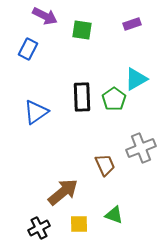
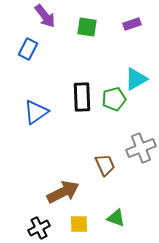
purple arrow: rotated 25 degrees clockwise
green square: moved 5 px right, 3 px up
green pentagon: rotated 20 degrees clockwise
brown arrow: rotated 12 degrees clockwise
green triangle: moved 2 px right, 3 px down
